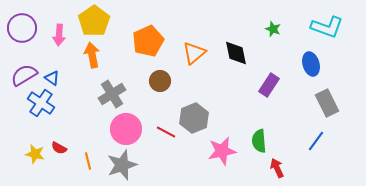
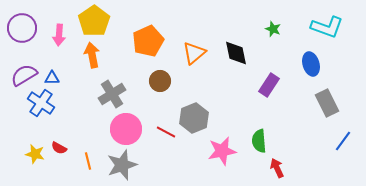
blue triangle: rotated 35 degrees counterclockwise
blue line: moved 27 px right
